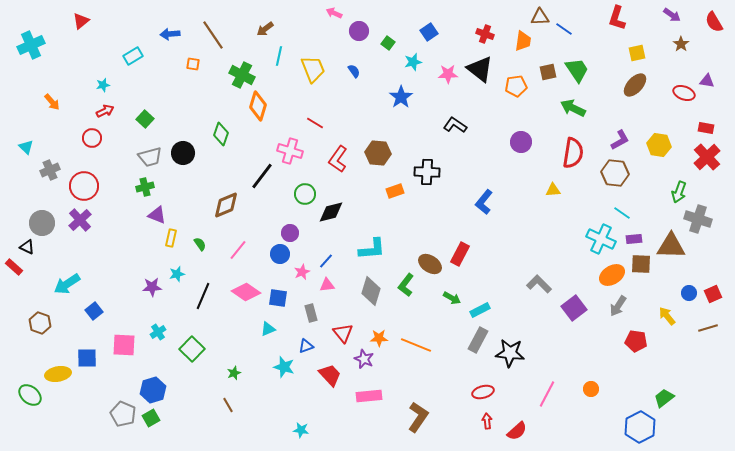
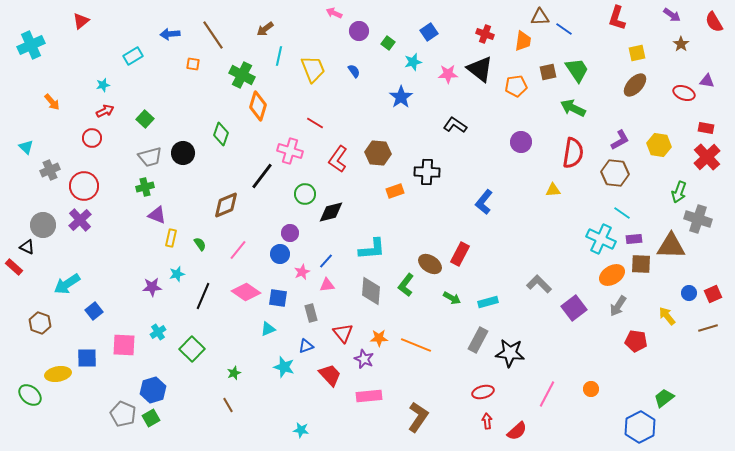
gray circle at (42, 223): moved 1 px right, 2 px down
gray diamond at (371, 291): rotated 12 degrees counterclockwise
cyan rectangle at (480, 310): moved 8 px right, 8 px up; rotated 12 degrees clockwise
